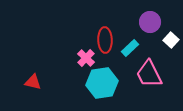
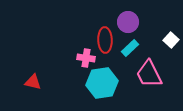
purple circle: moved 22 px left
pink cross: rotated 36 degrees counterclockwise
